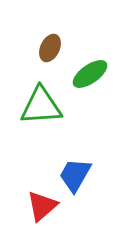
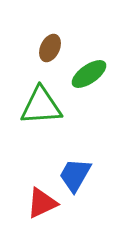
green ellipse: moved 1 px left
red triangle: moved 3 px up; rotated 16 degrees clockwise
